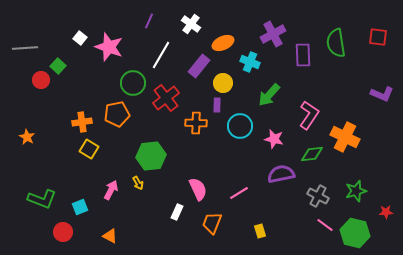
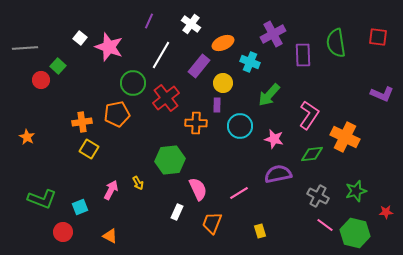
green hexagon at (151, 156): moved 19 px right, 4 px down
purple semicircle at (281, 174): moved 3 px left
